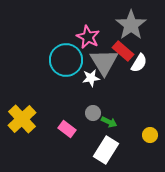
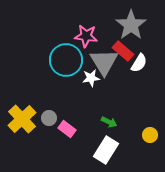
pink star: moved 2 px left, 1 px up; rotated 20 degrees counterclockwise
gray circle: moved 44 px left, 5 px down
